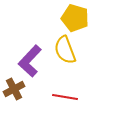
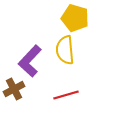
yellow semicircle: rotated 16 degrees clockwise
red line: moved 1 px right, 2 px up; rotated 25 degrees counterclockwise
